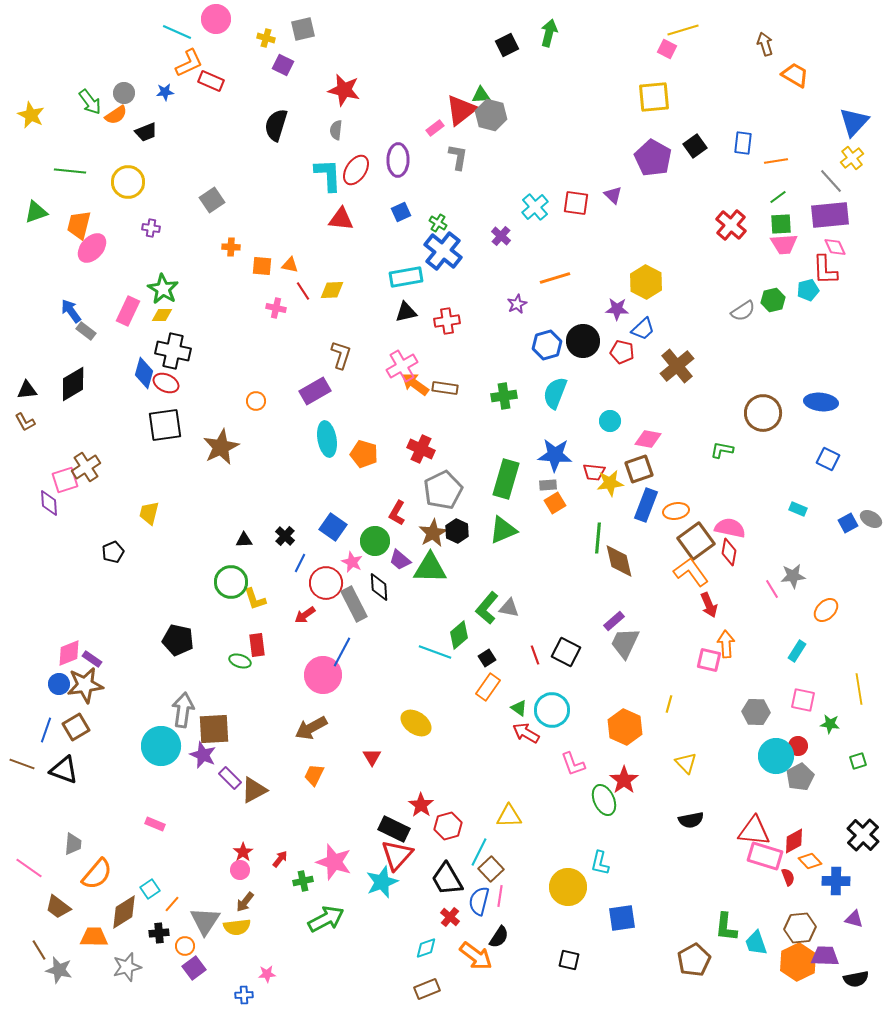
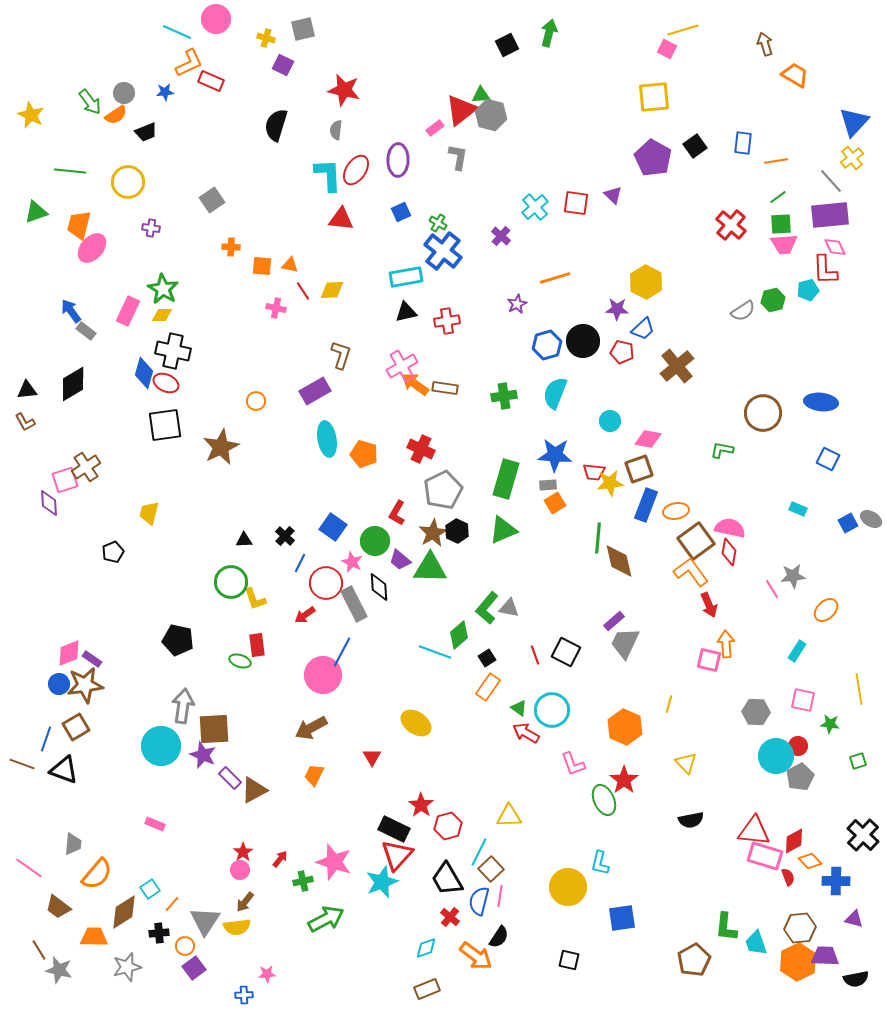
gray arrow at (183, 710): moved 4 px up
blue line at (46, 730): moved 9 px down
